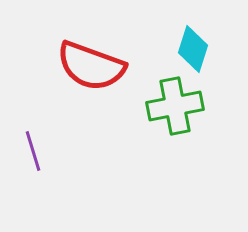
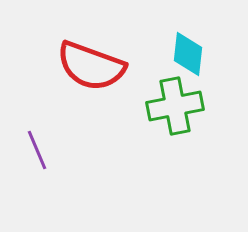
cyan diamond: moved 5 px left, 5 px down; rotated 12 degrees counterclockwise
purple line: moved 4 px right, 1 px up; rotated 6 degrees counterclockwise
